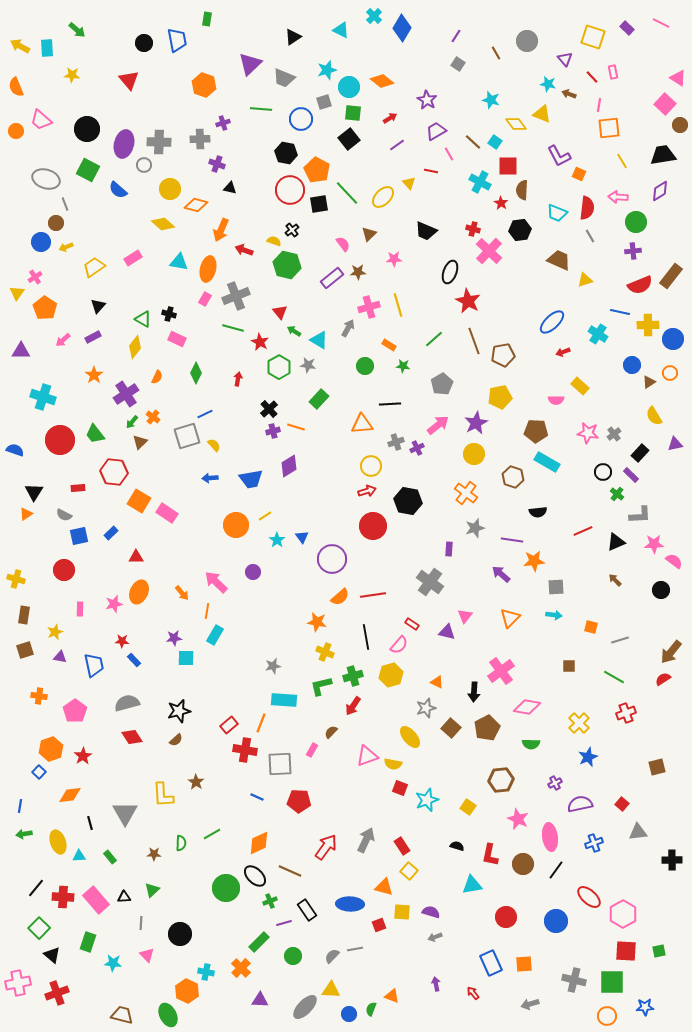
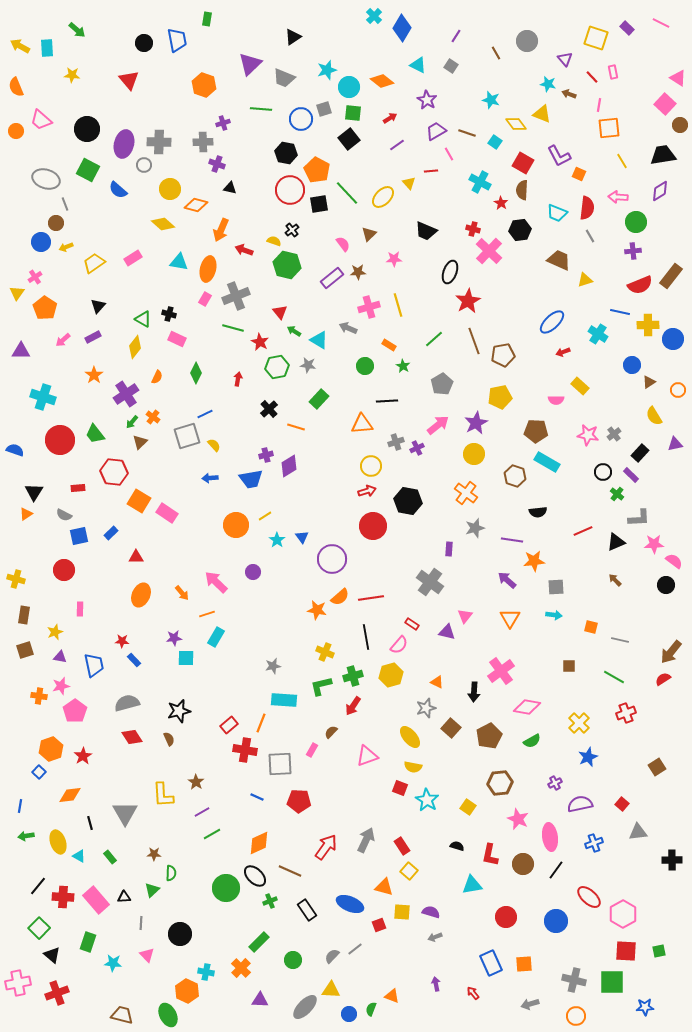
cyan triangle at (341, 30): moved 77 px right, 35 px down
yellow square at (593, 37): moved 3 px right, 1 px down
gray square at (458, 64): moved 7 px left, 2 px down
gray square at (324, 102): moved 7 px down
gray cross at (200, 139): moved 3 px right, 3 px down
brown line at (473, 142): moved 6 px left, 9 px up; rotated 24 degrees counterclockwise
red square at (508, 166): moved 15 px right, 3 px up; rotated 30 degrees clockwise
red line at (431, 171): rotated 16 degrees counterclockwise
yellow trapezoid at (94, 267): moved 4 px up
red star at (468, 301): rotated 15 degrees clockwise
gray arrow at (348, 328): rotated 96 degrees counterclockwise
green star at (403, 366): rotated 24 degrees clockwise
green hexagon at (279, 367): moved 2 px left; rotated 20 degrees clockwise
orange circle at (670, 373): moved 8 px right, 17 px down
black line at (390, 404): moved 3 px left, 3 px up
purple cross at (273, 431): moved 7 px left, 24 px down
pink star at (588, 433): moved 2 px down
brown hexagon at (513, 477): moved 2 px right, 1 px up
gray L-shape at (640, 515): moved 1 px left, 3 px down
purple arrow at (501, 574): moved 6 px right, 6 px down
black circle at (661, 590): moved 5 px right, 5 px up
orange ellipse at (139, 592): moved 2 px right, 3 px down
red line at (373, 595): moved 2 px left, 3 px down
pink star at (114, 604): moved 53 px left, 82 px down
orange line at (207, 611): moved 3 px down; rotated 63 degrees clockwise
orange triangle at (510, 618): rotated 15 degrees counterclockwise
orange star at (317, 622): moved 12 px up
cyan rectangle at (215, 635): moved 1 px right, 2 px down
gray line at (620, 640): rotated 30 degrees clockwise
brown pentagon at (487, 728): moved 2 px right, 8 px down
brown semicircle at (176, 740): moved 7 px left, 1 px up; rotated 72 degrees counterclockwise
green semicircle at (531, 744): moved 1 px right, 3 px up; rotated 30 degrees counterclockwise
yellow semicircle at (393, 764): moved 20 px right, 3 px down
brown square at (657, 767): rotated 18 degrees counterclockwise
brown hexagon at (501, 780): moved 1 px left, 3 px down
cyan star at (427, 800): rotated 20 degrees counterclockwise
green arrow at (24, 834): moved 2 px right, 2 px down
green semicircle at (181, 843): moved 10 px left, 30 px down
cyan triangle at (79, 856): rotated 32 degrees clockwise
black line at (36, 888): moved 2 px right, 2 px up
blue ellipse at (350, 904): rotated 20 degrees clockwise
purple line at (284, 923): moved 82 px left, 111 px up; rotated 14 degrees counterclockwise
gray line at (355, 949): rotated 28 degrees counterclockwise
green circle at (293, 956): moved 4 px down
orange circle at (607, 1016): moved 31 px left
